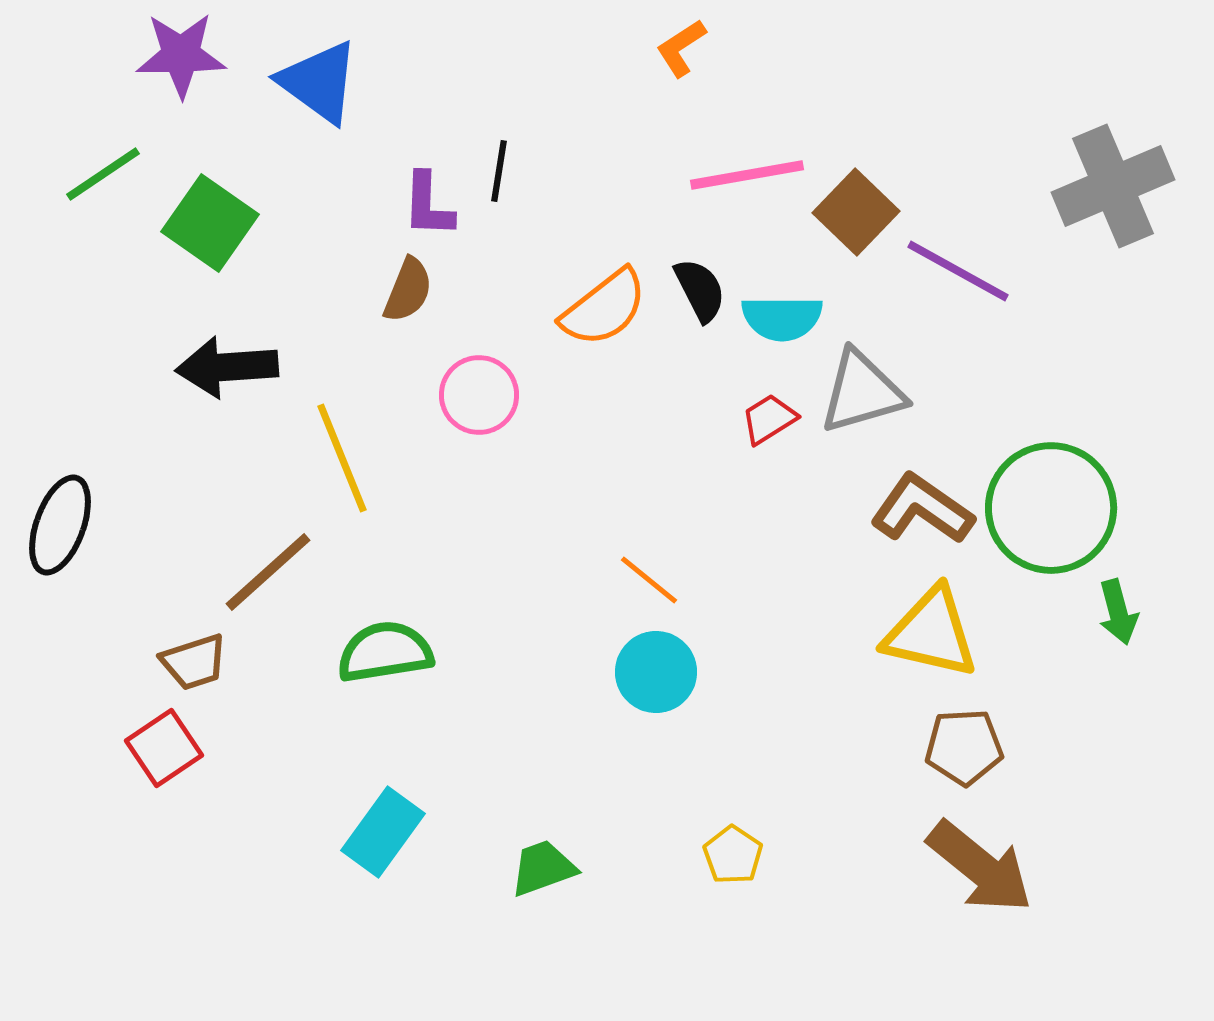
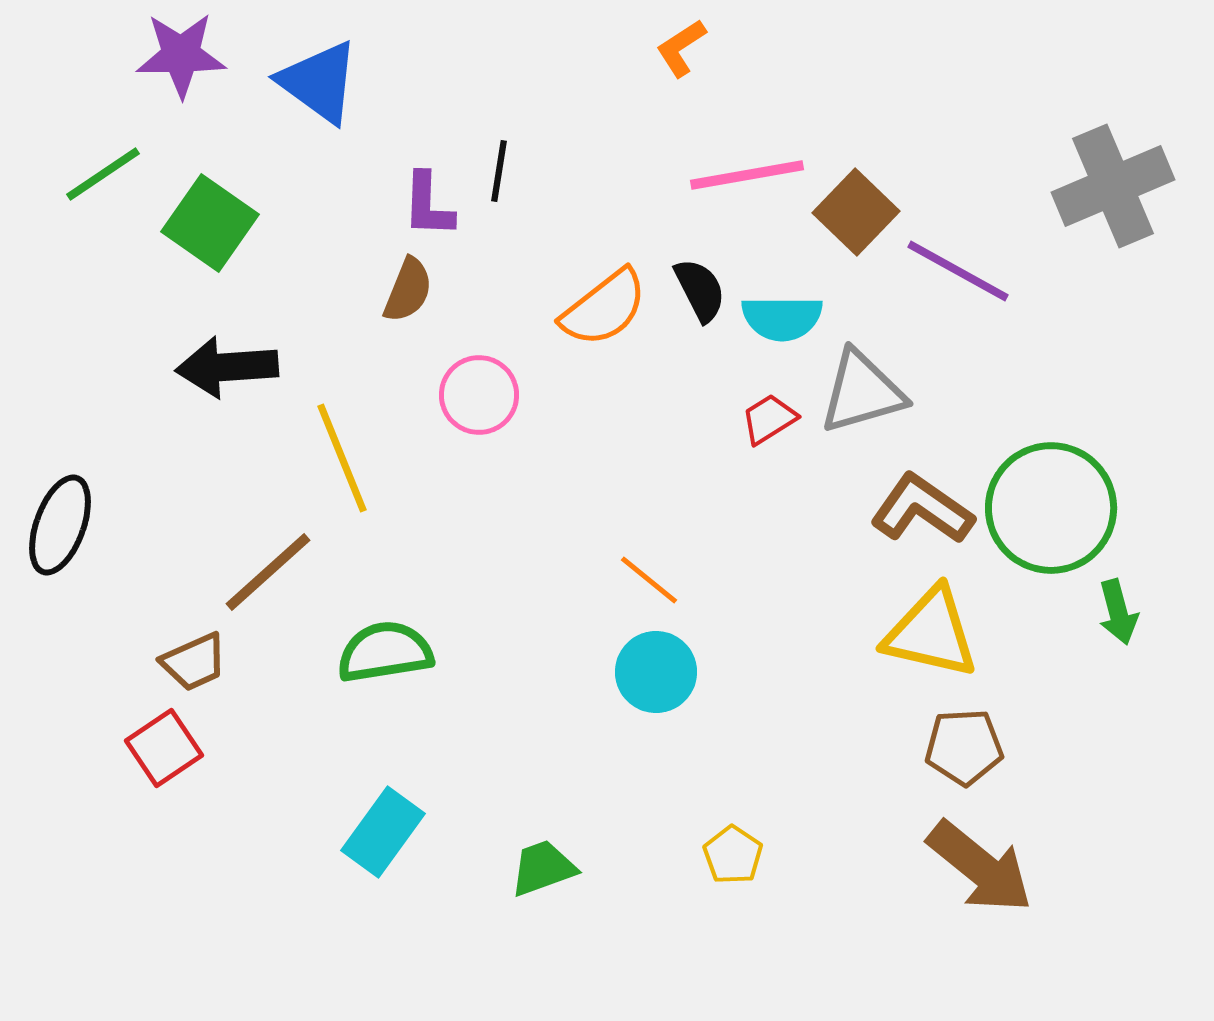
brown trapezoid: rotated 6 degrees counterclockwise
